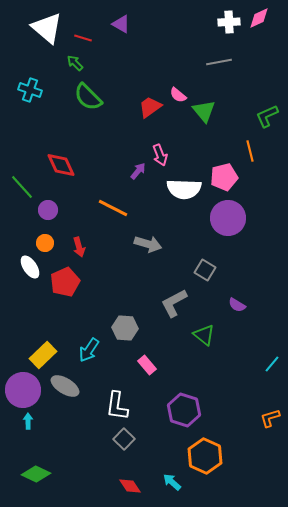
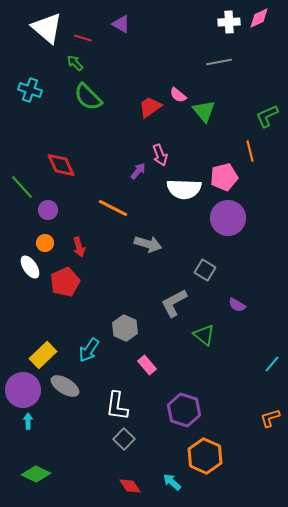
gray hexagon at (125, 328): rotated 20 degrees clockwise
